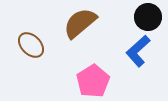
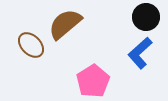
black circle: moved 2 px left
brown semicircle: moved 15 px left, 1 px down
blue L-shape: moved 2 px right, 2 px down
